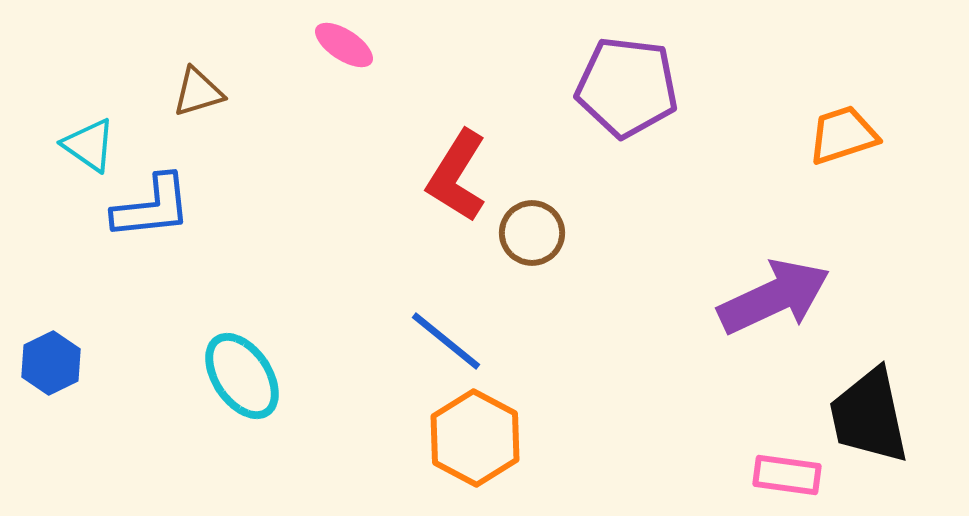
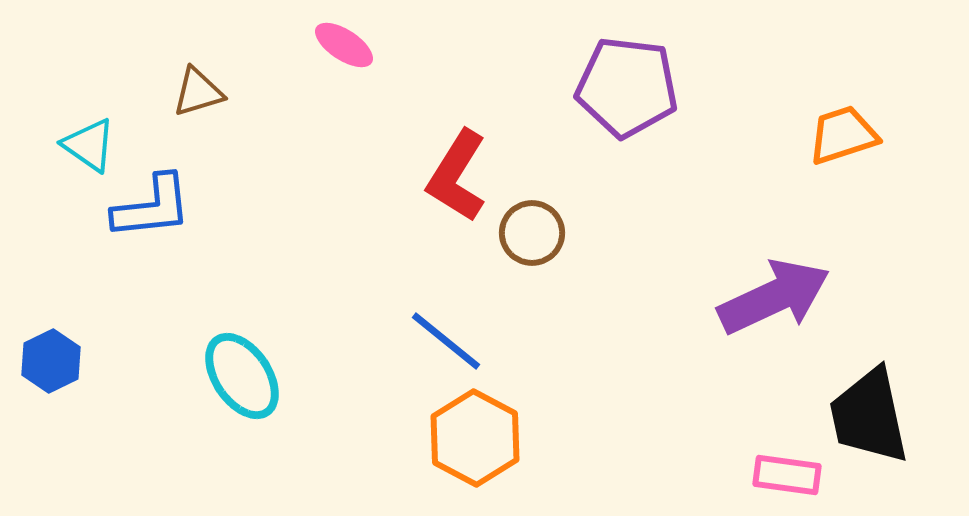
blue hexagon: moved 2 px up
